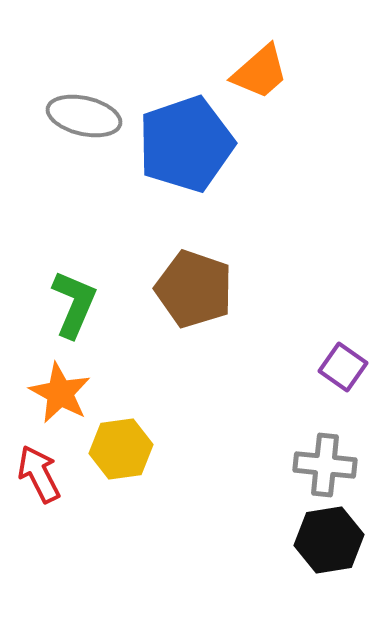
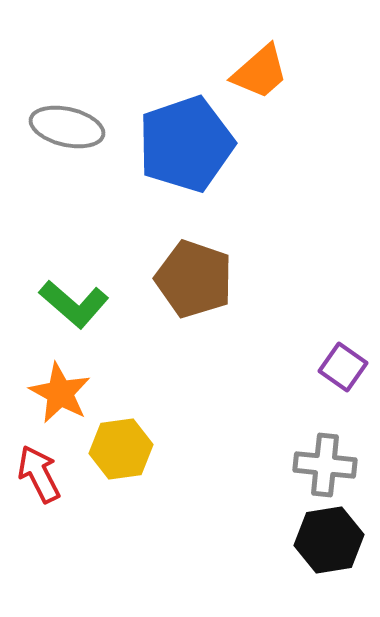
gray ellipse: moved 17 px left, 11 px down
brown pentagon: moved 10 px up
green L-shape: rotated 108 degrees clockwise
